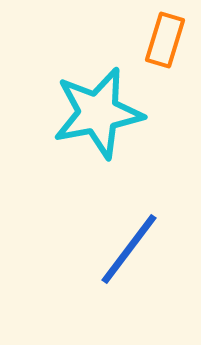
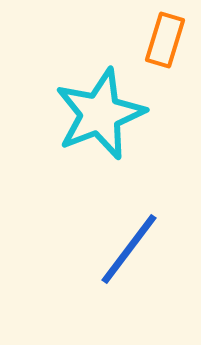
cyan star: moved 2 px right, 1 px down; rotated 10 degrees counterclockwise
